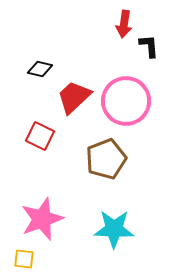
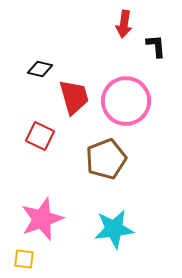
black L-shape: moved 7 px right
red trapezoid: rotated 117 degrees clockwise
cyan star: rotated 9 degrees counterclockwise
